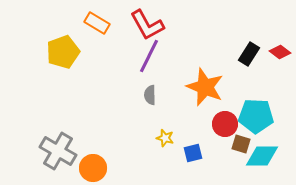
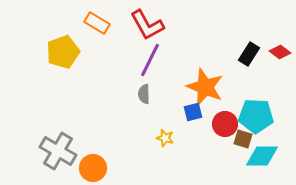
purple line: moved 1 px right, 4 px down
gray semicircle: moved 6 px left, 1 px up
brown square: moved 2 px right, 5 px up
blue square: moved 41 px up
